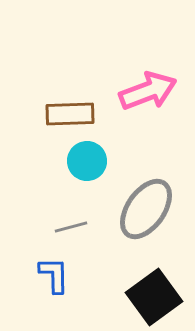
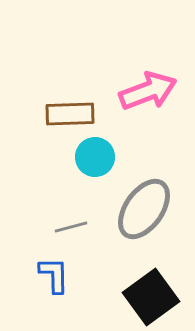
cyan circle: moved 8 px right, 4 px up
gray ellipse: moved 2 px left
black square: moved 3 px left
